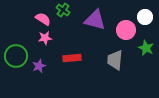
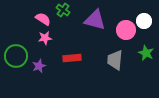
white circle: moved 1 px left, 4 px down
green star: moved 5 px down
